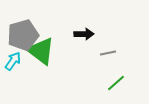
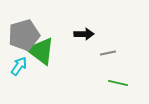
gray pentagon: moved 1 px right
cyan arrow: moved 6 px right, 5 px down
green line: moved 2 px right; rotated 54 degrees clockwise
